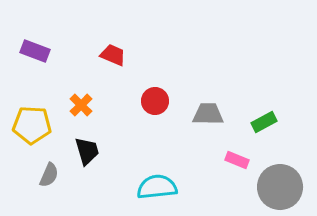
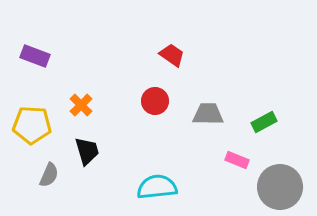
purple rectangle: moved 5 px down
red trapezoid: moved 59 px right; rotated 12 degrees clockwise
